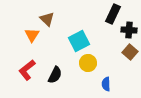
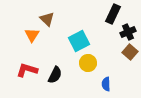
black cross: moved 1 px left, 2 px down; rotated 28 degrees counterclockwise
red L-shape: rotated 55 degrees clockwise
